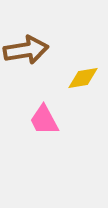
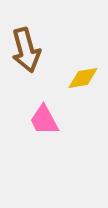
brown arrow: rotated 84 degrees clockwise
